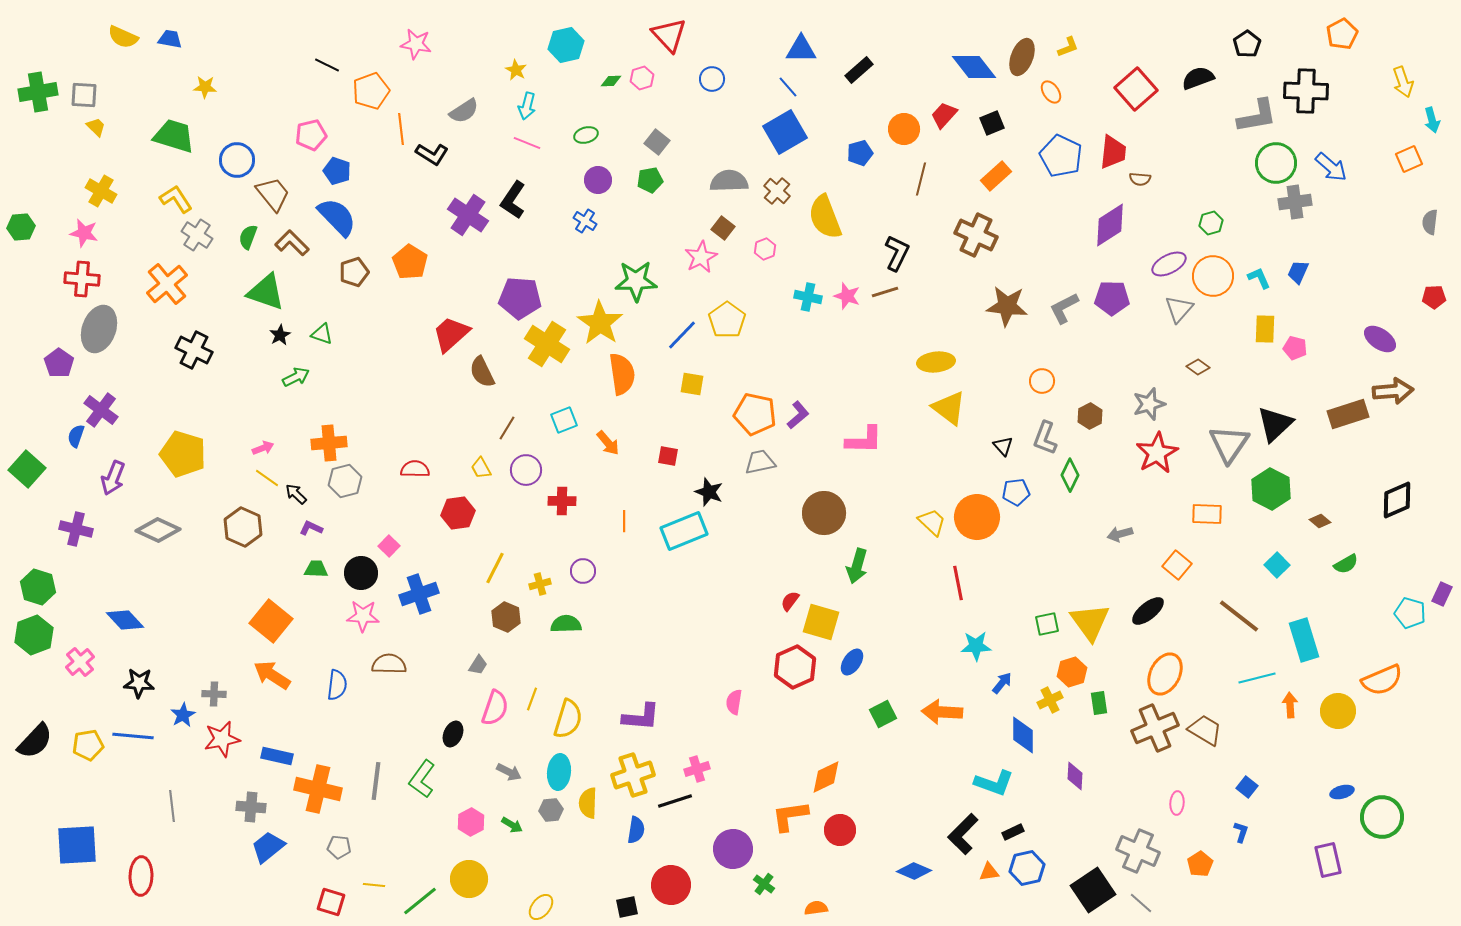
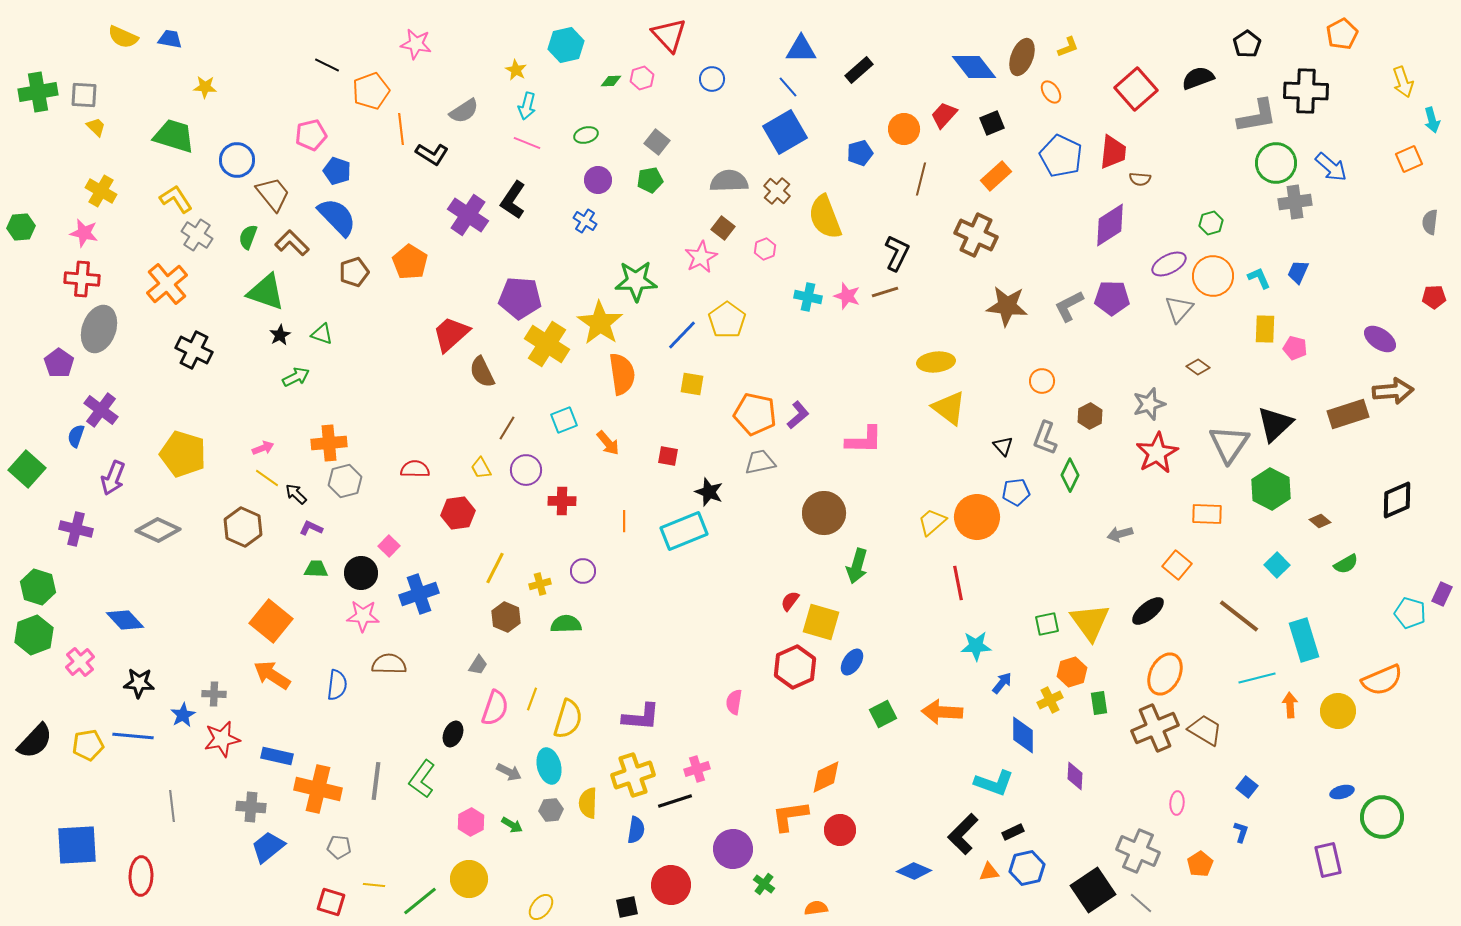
gray L-shape at (1064, 308): moved 5 px right, 2 px up
yellow trapezoid at (932, 522): rotated 84 degrees counterclockwise
cyan ellipse at (559, 772): moved 10 px left, 6 px up; rotated 20 degrees counterclockwise
